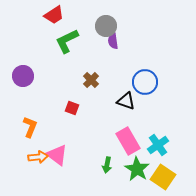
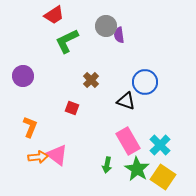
purple semicircle: moved 6 px right, 6 px up
cyan cross: moved 2 px right; rotated 10 degrees counterclockwise
